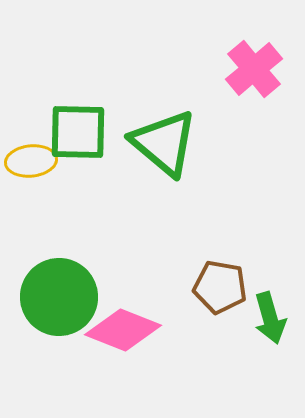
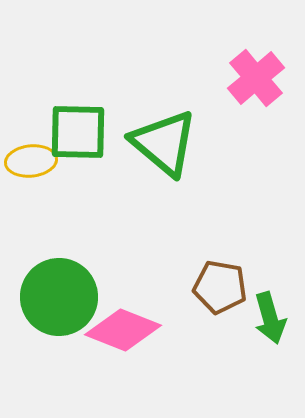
pink cross: moved 2 px right, 9 px down
